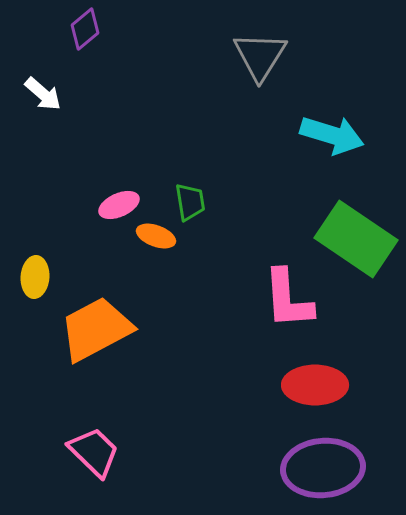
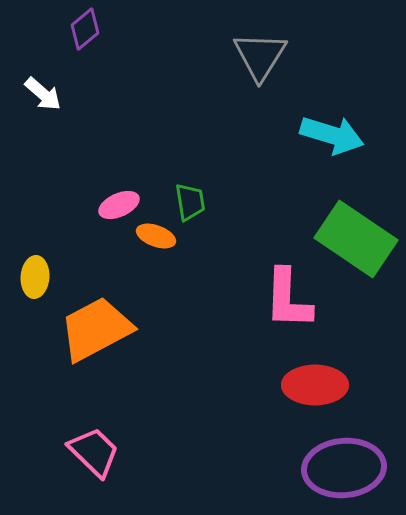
pink L-shape: rotated 6 degrees clockwise
purple ellipse: moved 21 px right
